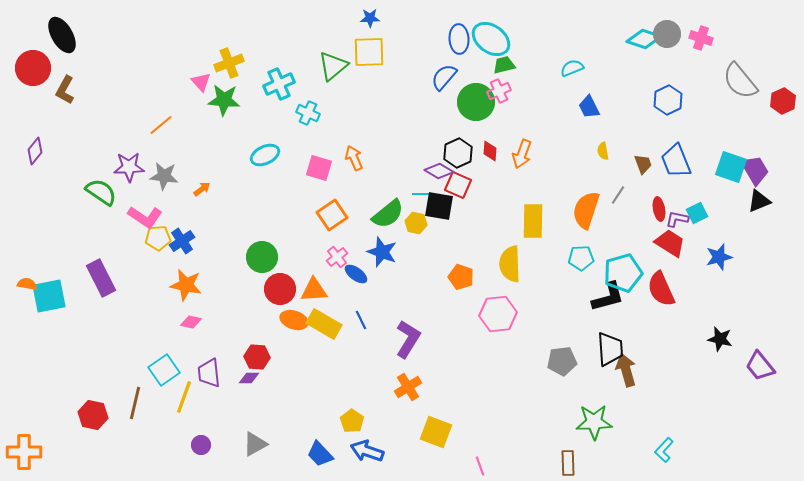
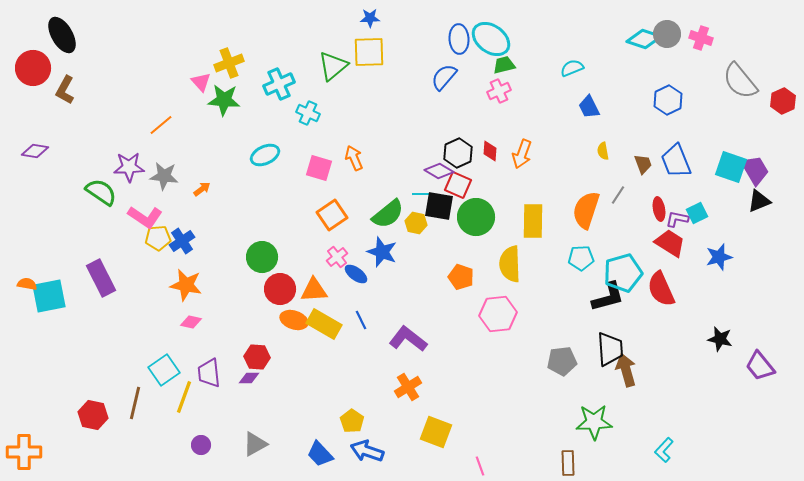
green circle at (476, 102): moved 115 px down
purple diamond at (35, 151): rotated 60 degrees clockwise
purple L-shape at (408, 339): rotated 84 degrees counterclockwise
